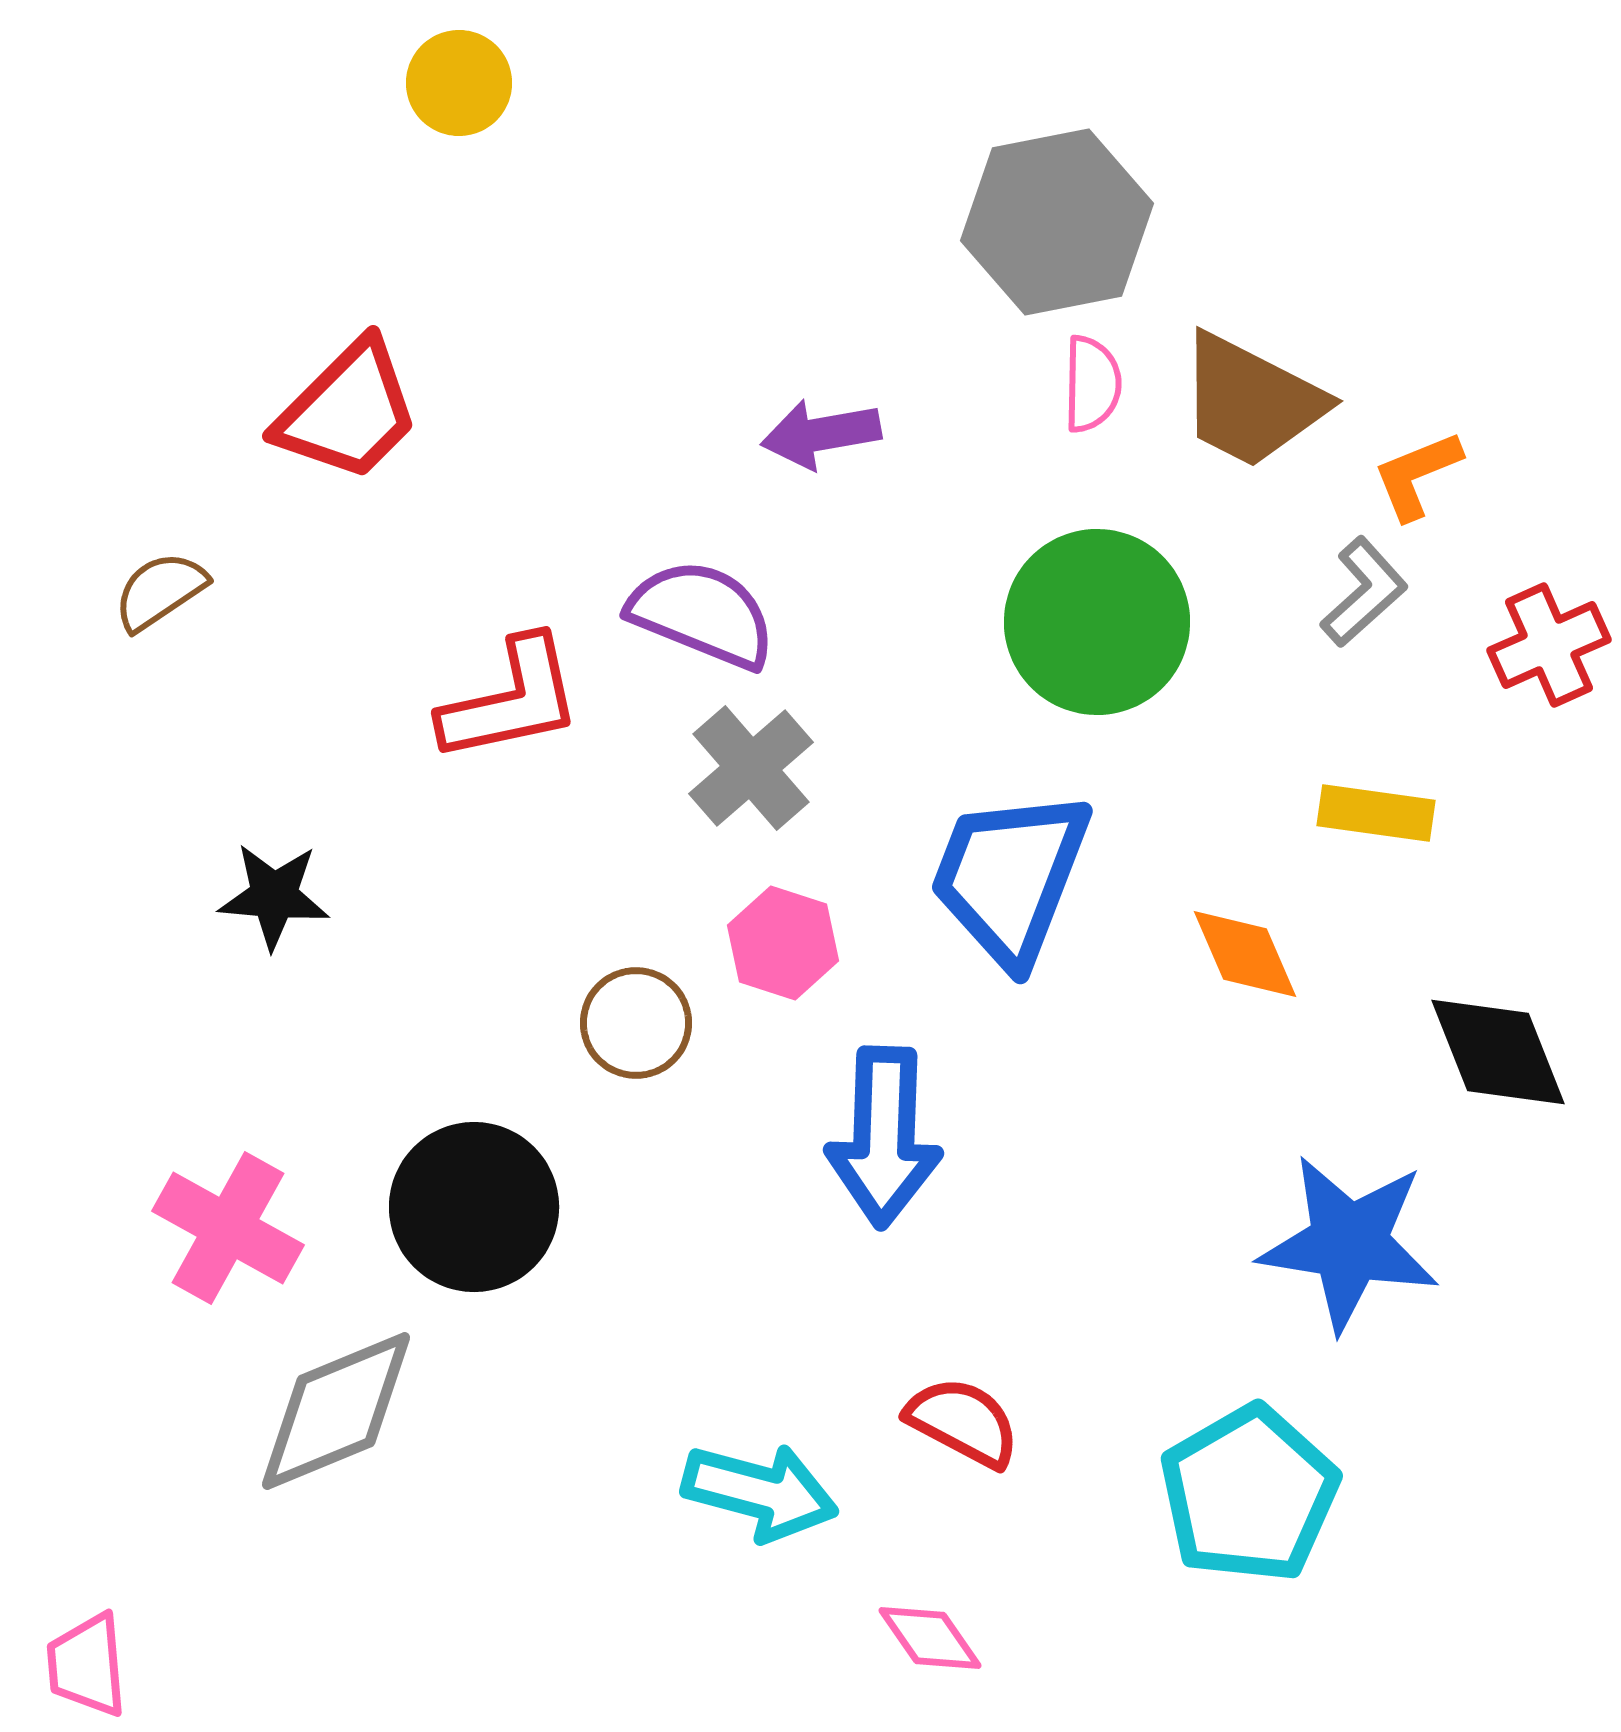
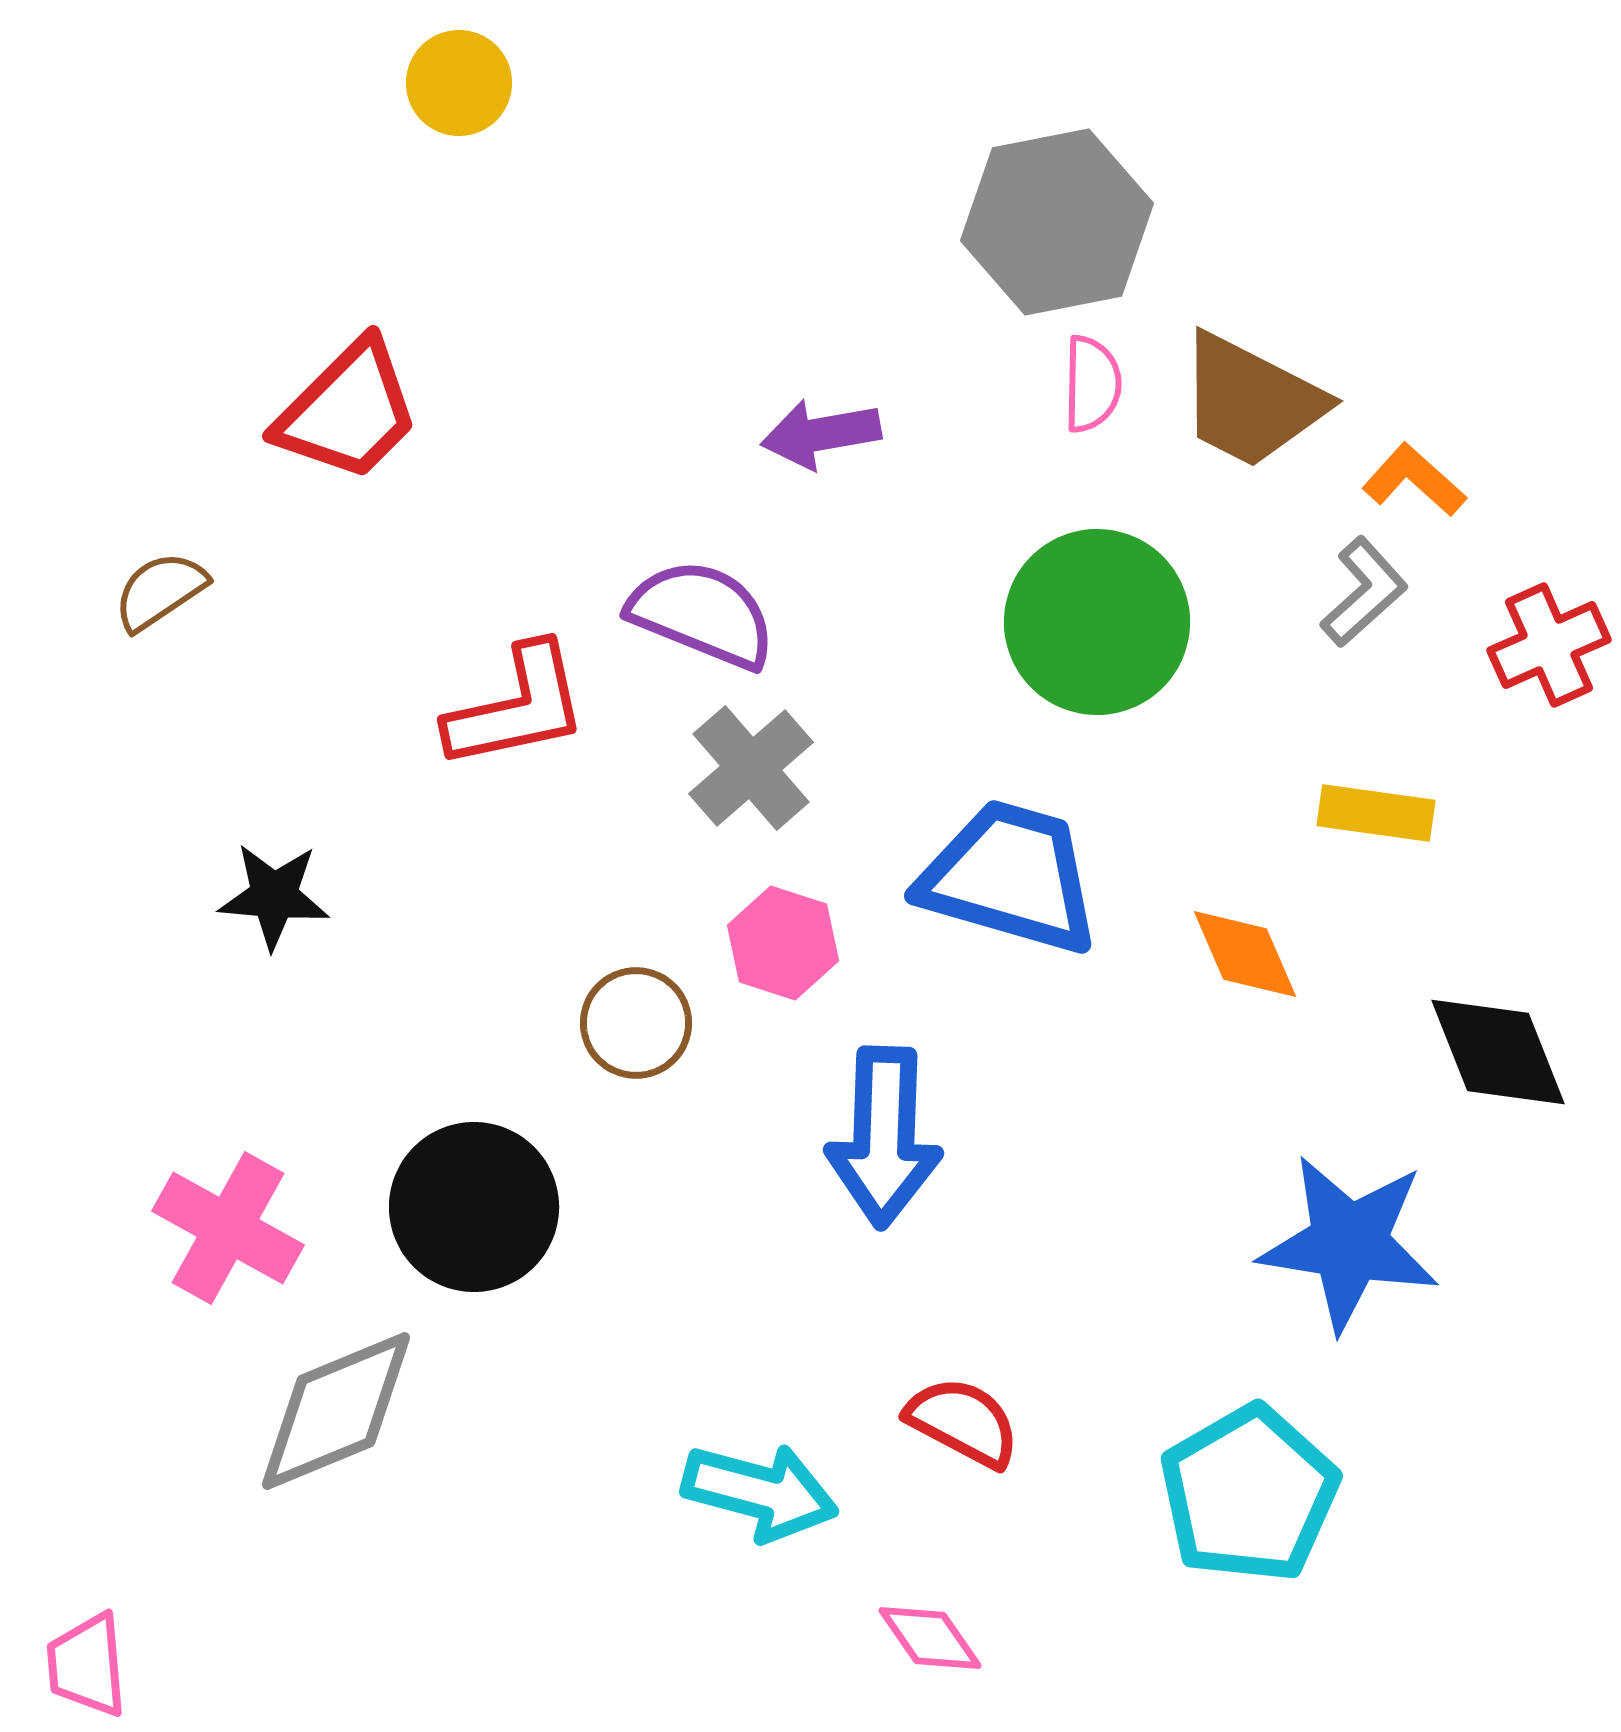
orange L-shape: moved 3 px left, 5 px down; rotated 64 degrees clockwise
red L-shape: moved 6 px right, 7 px down
blue trapezoid: rotated 85 degrees clockwise
